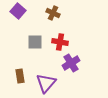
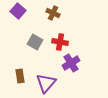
gray square: rotated 28 degrees clockwise
